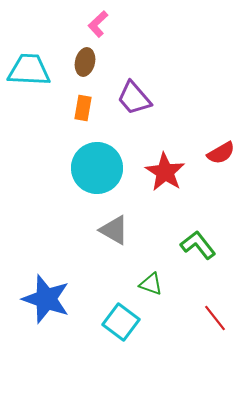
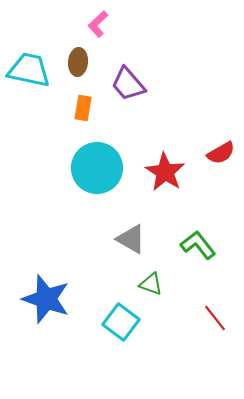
brown ellipse: moved 7 px left; rotated 8 degrees counterclockwise
cyan trapezoid: rotated 9 degrees clockwise
purple trapezoid: moved 6 px left, 14 px up
gray triangle: moved 17 px right, 9 px down
